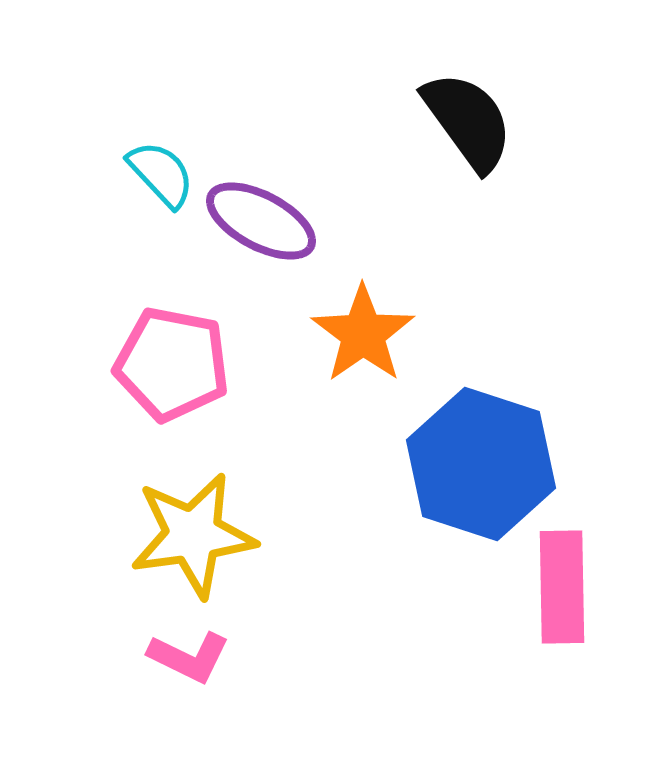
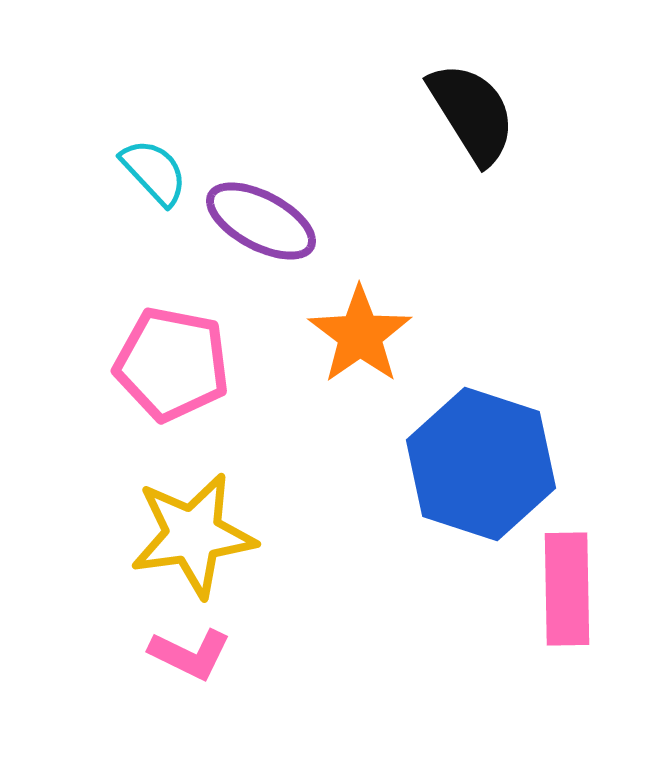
black semicircle: moved 4 px right, 8 px up; rotated 4 degrees clockwise
cyan semicircle: moved 7 px left, 2 px up
orange star: moved 3 px left, 1 px down
pink rectangle: moved 5 px right, 2 px down
pink L-shape: moved 1 px right, 3 px up
